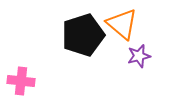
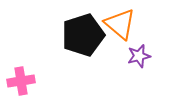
orange triangle: moved 2 px left
pink cross: rotated 16 degrees counterclockwise
